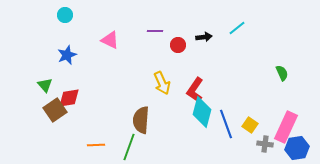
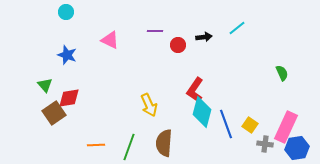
cyan circle: moved 1 px right, 3 px up
blue star: rotated 30 degrees counterclockwise
yellow arrow: moved 13 px left, 22 px down
brown square: moved 1 px left, 3 px down
brown semicircle: moved 23 px right, 23 px down
